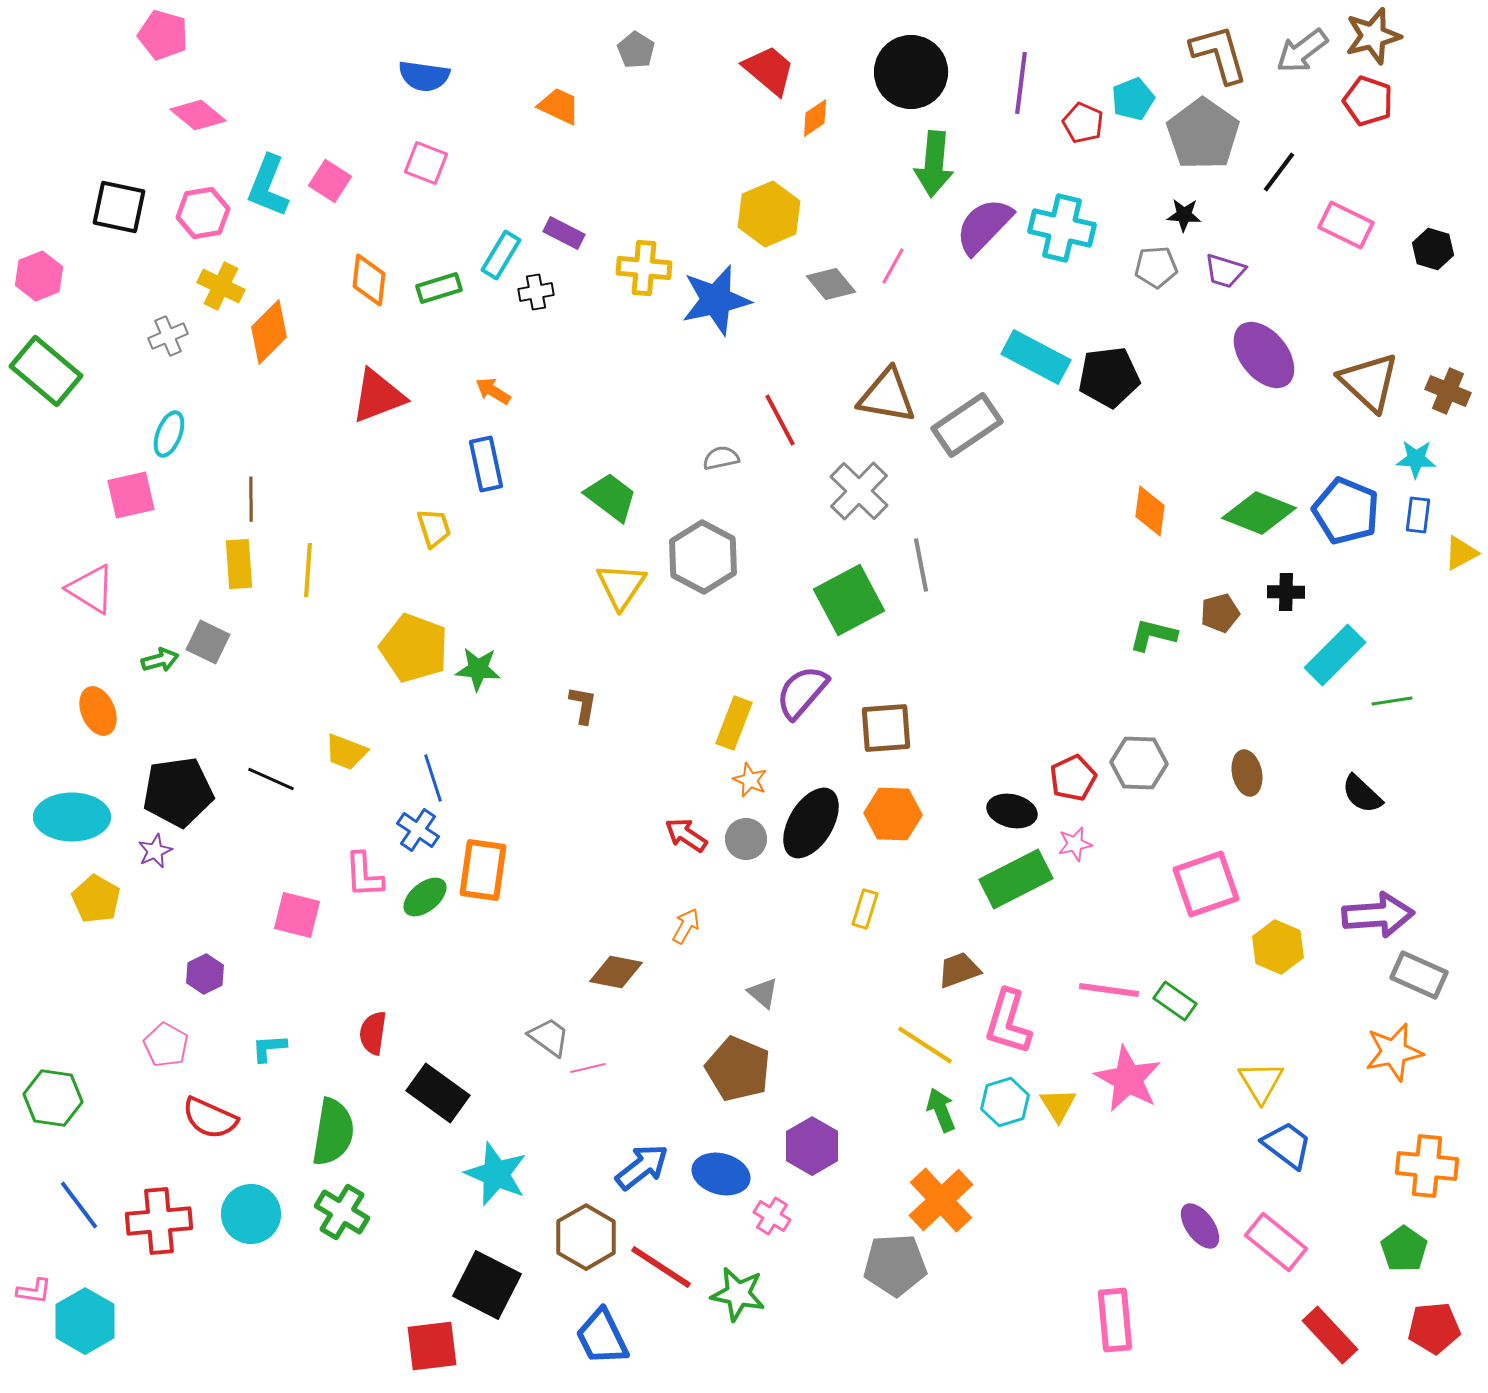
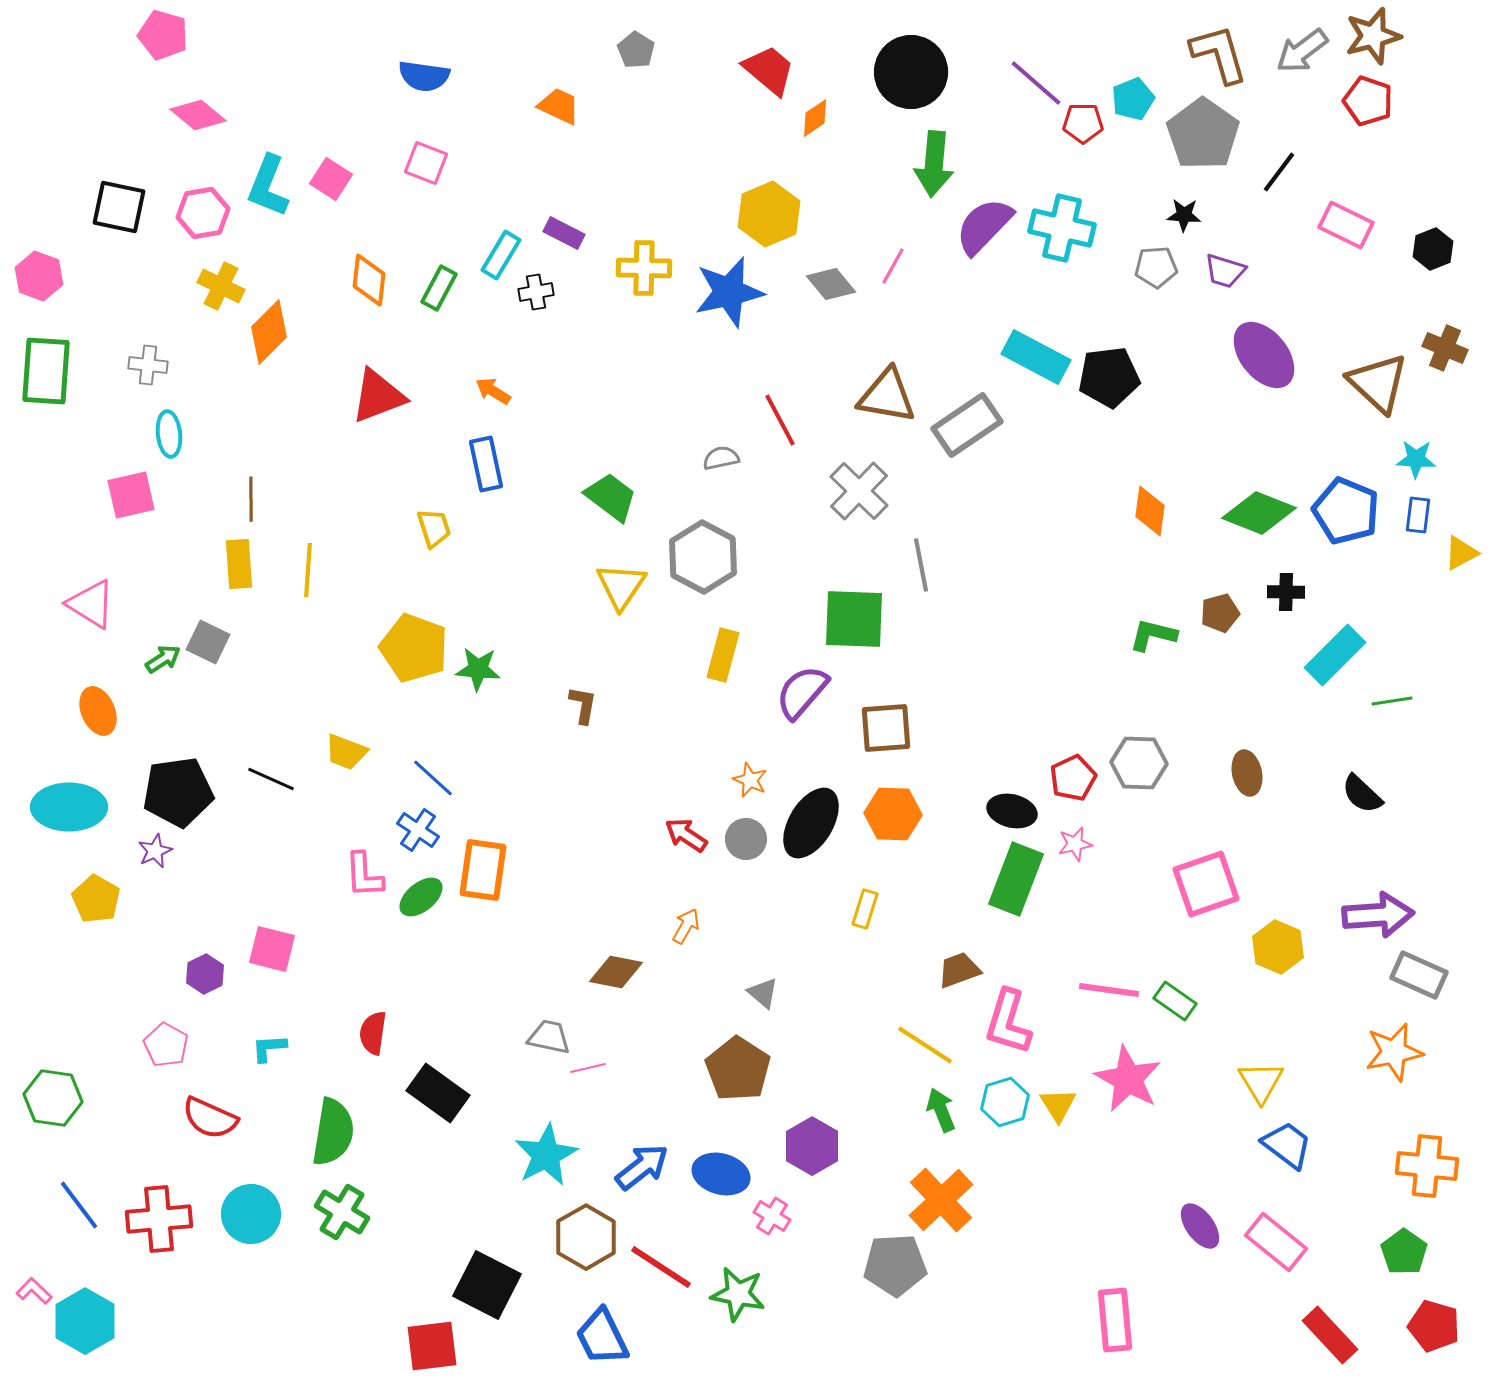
purple line at (1021, 83): moved 15 px right; rotated 56 degrees counterclockwise
red pentagon at (1083, 123): rotated 24 degrees counterclockwise
pink square at (330, 181): moved 1 px right, 2 px up
black hexagon at (1433, 249): rotated 21 degrees clockwise
yellow cross at (644, 268): rotated 4 degrees counterclockwise
pink hexagon at (39, 276): rotated 18 degrees counterclockwise
green rectangle at (439, 288): rotated 45 degrees counterclockwise
blue star at (716, 300): moved 13 px right, 8 px up
gray cross at (168, 336): moved 20 px left, 29 px down; rotated 30 degrees clockwise
green rectangle at (46, 371): rotated 54 degrees clockwise
brown triangle at (1369, 382): moved 9 px right, 1 px down
brown cross at (1448, 391): moved 3 px left, 43 px up
cyan ellipse at (169, 434): rotated 27 degrees counterclockwise
pink triangle at (91, 589): moved 15 px down
green square at (849, 600): moved 5 px right, 19 px down; rotated 30 degrees clockwise
green arrow at (160, 660): moved 3 px right, 1 px up; rotated 18 degrees counterclockwise
yellow rectangle at (734, 723): moved 11 px left, 68 px up; rotated 6 degrees counterclockwise
blue line at (433, 778): rotated 30 degrees counterclockwise
cyan ellipse at (72, 817): moved 3 px left, 10 px up
green rectangle at (1016, 879): rotated 42 degrees counterclockwise
green ellipse at (425, 897): moved 4 px left
pink square at (297, 915): moved 25 px left, 34 px down
gray trapezoid at (549, 1037): rotated 24 degrees counterclockwise
brown pentagon at (738, 1069): rotated 10 degrees clockwise
cyan star at (496, 1174): moved 50 px right, 19 px up; rotated 22 degrees clockwise
red cross at (159, 1221): moved 2 px up
green pentagon at (1404, 1249): moved 3 px down
pink L-shape at (34, 1291): rotated 144 degrees counterclockwise
red pentagon at (1434, 1328): moved 2 px up; rotated 21 degrees clockwise
